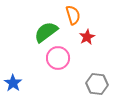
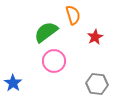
red star: moved 8 px right
pink circle: moved 4 px left, 3 px down
